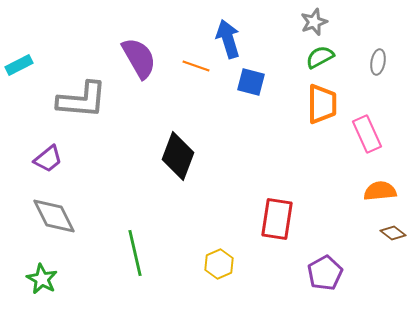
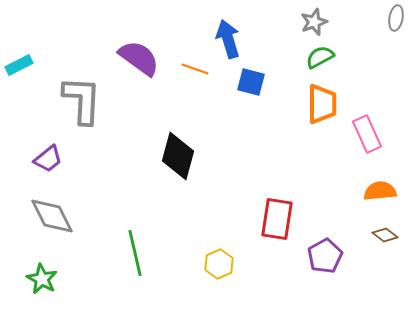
purple semicircle: rotated 24 degrees counterclockwise
gray ellipse: moved 18 px right, 44 px up
orange line: moved 1 px left, 3 px down
gray L-shape: rotated 92 degrees counterclockwise
black diamond: rotated 6 degrees counterclockwise
gray diamond: moved 2 px left
brown diamond: moved 8 px left, 2 px down
purple pentagon: moved 17 px up
